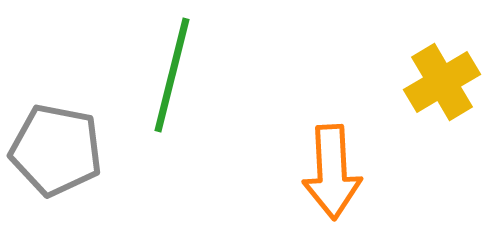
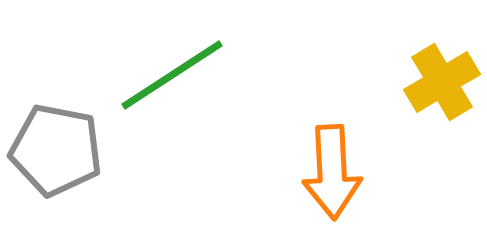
green line: rotated 43 degrees clockwise
